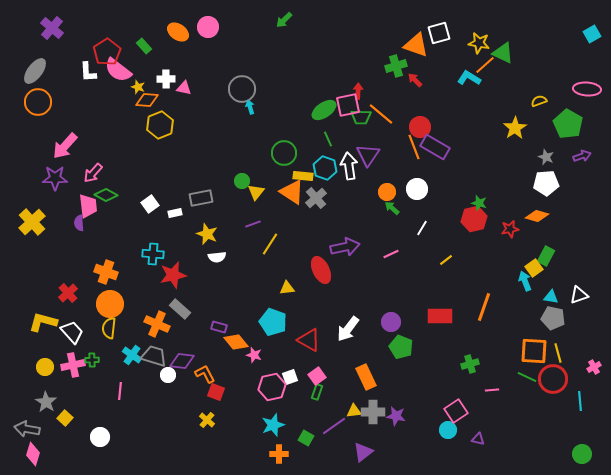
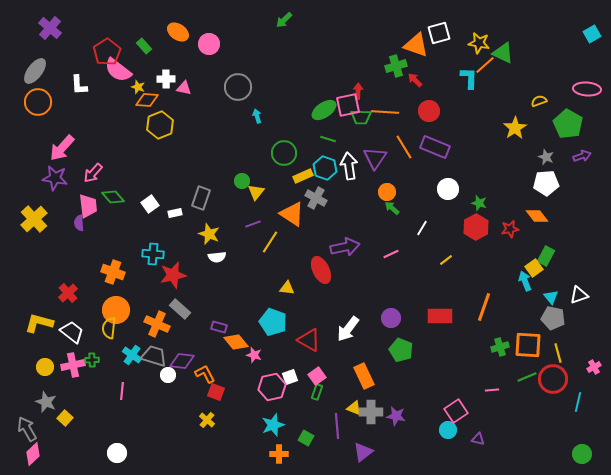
pink circle at (208, 27): moved 1 px right, 17 px down
purple cross at (52, 28): moved 2 px left
white L-shape at (88, 72): moved 9 px left, 13 px down
cyan L-shape at (469, 78): rotated 60 degrees clockwise
gray circle at (242, 89): moved 4 px left, 2 px up
cyan arrow at (250, 107): moved 7 px right, 9 px down
orange line at (381, 114): moved 4 px right, 2 px up; rotated 36 degrees counterclockwise
red circle at (420, 127): moved 9 px right, 16 px up
green line at (328, 139): rotated 49 degrees counterclockwise
pink arrow at (65, 146): moved 3 px left, 2 px down
orange line at (414, 147): moved 10 px left; rotated 10 degrees counterclockwise
purple rectangle at (435, 147): rotated 8 degrees counterclockwise
purple triangle at (368, 155): moved 7 px right, 3 px down
yellow rectangle at (303, 176): rotated 30 degrees counterclockwise
purple star at (55, 178): rotated 10 degrees clockwise
white circle at (417, 189): moved 31 px right
orange triangle at (292, 192): moved 22 px down
green diamond at (106, 195): moved 7 px right, 2 px down; rotated 20 degrees clockwise
gray rectangle at (201, 198): rotated 60 degrees counterclockwise
gray cross at (316, 198): rotated 20 degrees counterclockwise
orange diamond at (537, 216): rotated 35 degrees clockwise
red hexagon at (474, 219): moved 2 px right, 8 px down; rotated 15 degrees counterclockwise
yellow cross at (32, 222): moved 2 px right, 3 px up
yellow star at (207, 234): moved 2 px right
yellow line at (270, 244): moved 2 px up
orange cross at (106, 272): moved 7 px right
yellow triangle at (287, 288): rotated 14 degrees clockwise
cyan triangle at (551, 297): rotated 42 degrees clockwise
orange circle at (110, 304): moved 6 px right, 6 px down
yellow L-shape at (43, 322): moved 4 px left, 1 px down
purple circle at (391, 322): moved 4 px up
white trapezoid at (72, 332): rotated 10 degrees counterclockwise
green pentagon at (401, 347): moved 3 px down
orange square at (534, 351): moved 6 px left, 6 px up
green cross at (470, 364): moved 30 px right, 17 px up
orange rectangle at (366, 377): moved 2 px left, 1 px up
green line at (527, 377): rotated 48 degrees counterclockwise
pink line at (120, 391): moved 2 px right
cyan line at (580, 401): moved 2 px left, 1 px down; rotated 18 degrees clockwise
gray star at (46, 402): rotated 10 degrees counterclockwise
yellow triangle at (354, 411): moved 3 px up; rotated 28 degrees clockwise
gray cross at (373, 412): moved 2 px left
purple line at (334, 426): moved 3 px right; rotated 60 degrees counterclockwise
gray arrow at (27, 429): rotated 50 degrees clockwise
white circle at (100, 437): moved 17 px right, 16 px down
pink diamond at (33, 454): rotated 30 degrees clockwise
